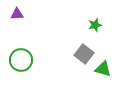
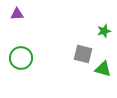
green star: moved 9 px right, 6 px down
gray square: moved 1 px left; rotated 24 degrees counterclockwise
green circle: moved 2 px up
